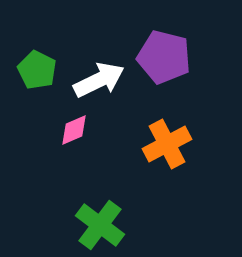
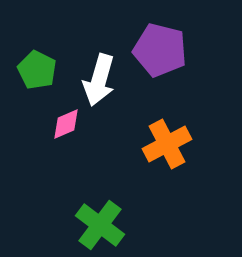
purple pentagon: moved 4 px left, 7 px up
white arrow: rotated 132 degrees clockwise
pink diamond: moved 8 px left, 6 px up
